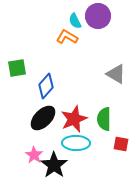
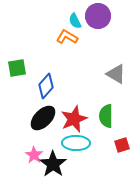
green semicircle: moved 2 px right, 3 px up
red square: moved 1 px right, 1 px down; rotated 28 degrees counterclockwise
black star: moved 1 px left, 1 px up
